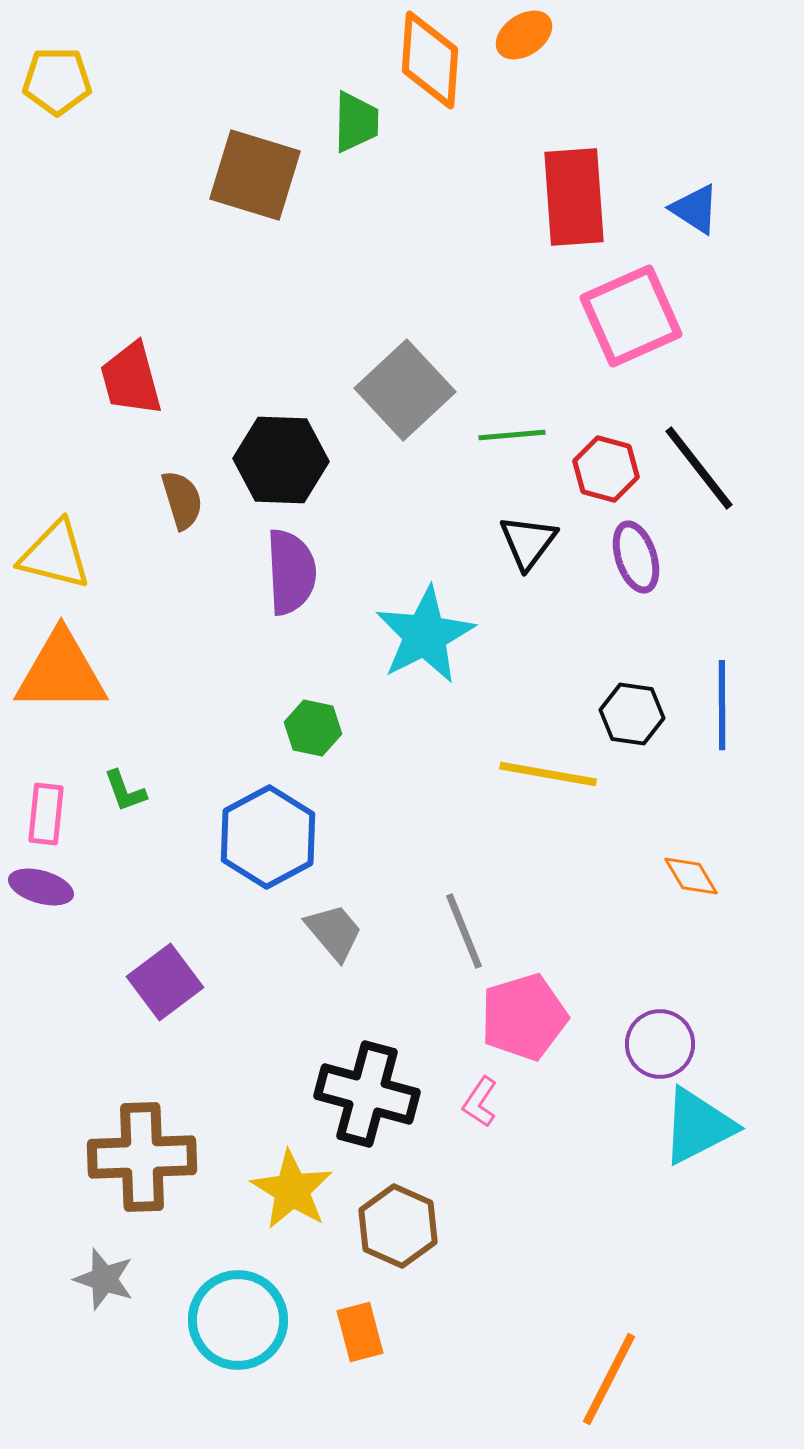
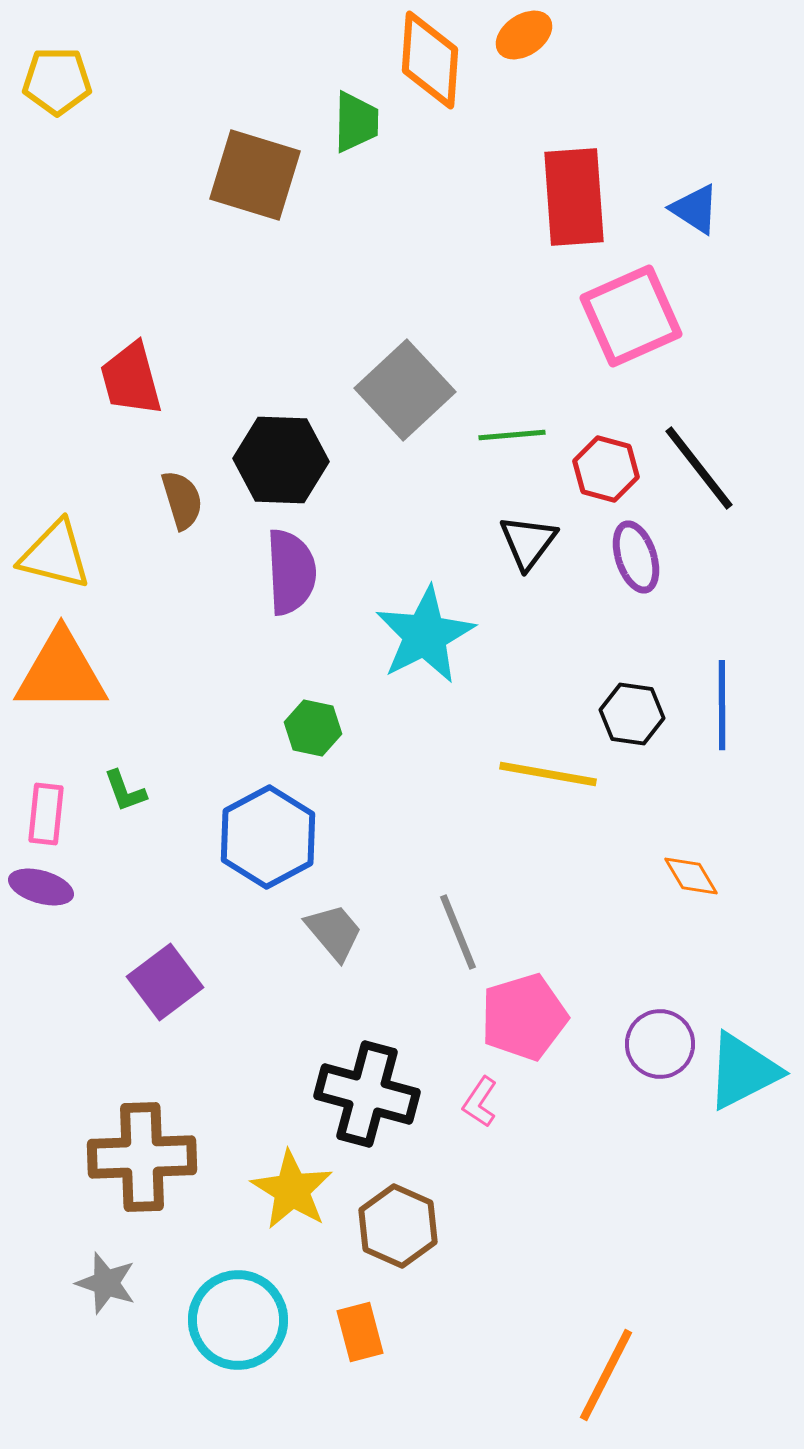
gray line at (464, 931): moved 6 px left, 1 px down
cyan triangle at (698, 1126): moved 45 px right, 55 px up
gray star at (104, 1279): moved 2 px right, 4 px down
orange line at (609, 1379): moved 3 px left, 4 px up
